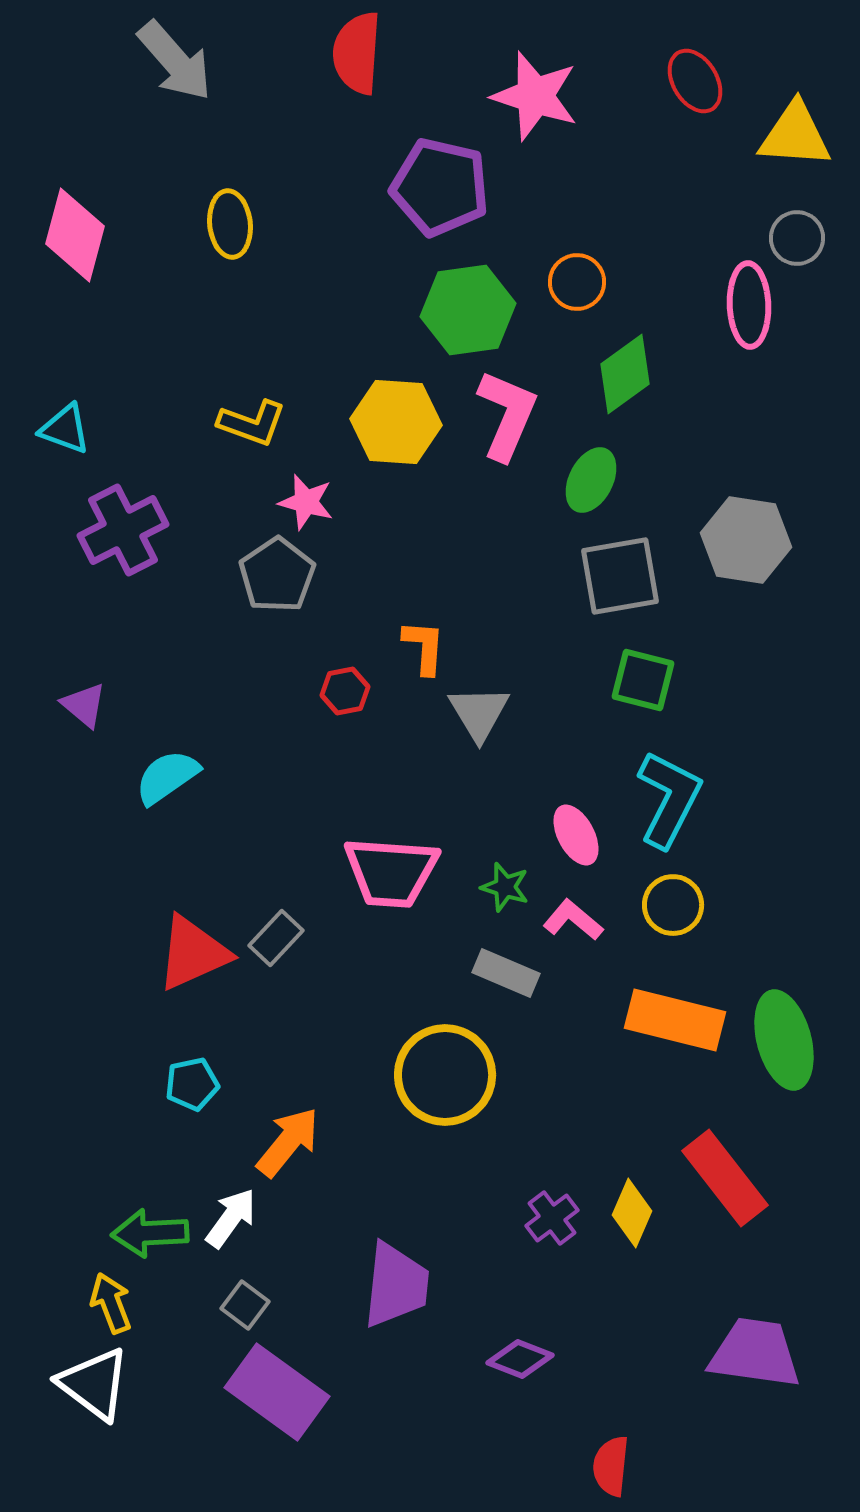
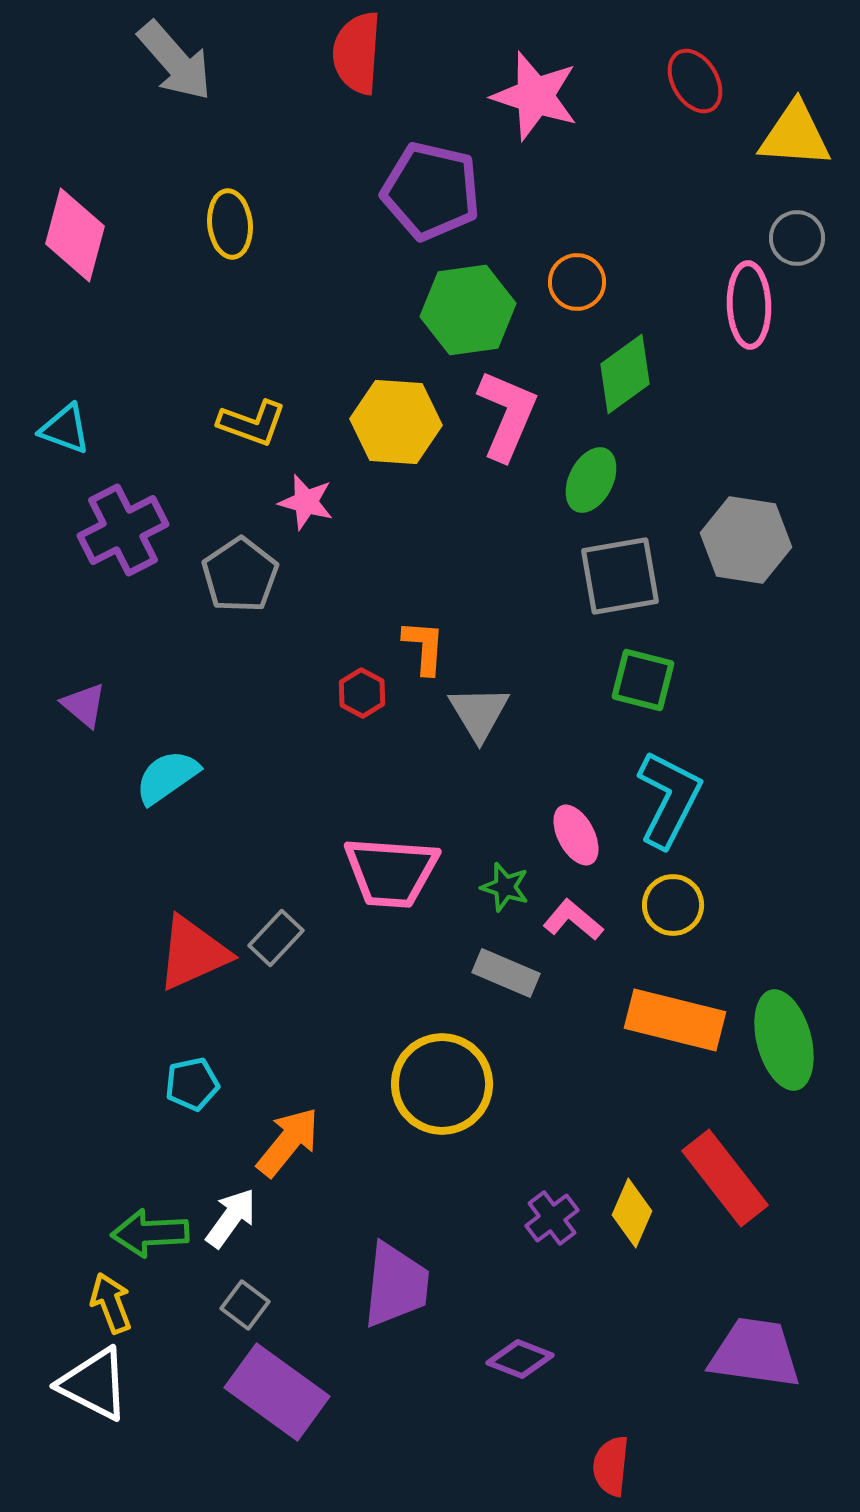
purple pentagon at (440, 187): moved 9 px left, 4 px down
gray pentagon at (277, 575): moved 37 px left
red hexagon at (345, 691): moved 17 px right, 2 px down; rotated 21 degrees counterclockwise
yellow circle at (445, 1075): moved 3 px left, 9 px down
white triangle at (94, 1384): rotated 10 degrees counterclockwise
